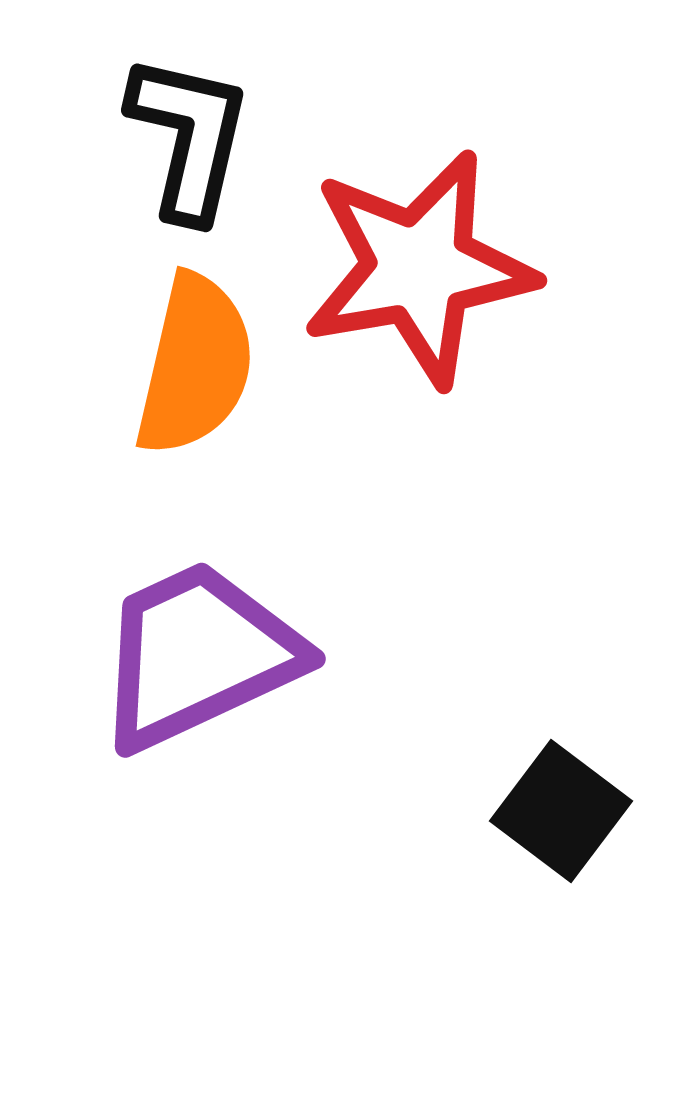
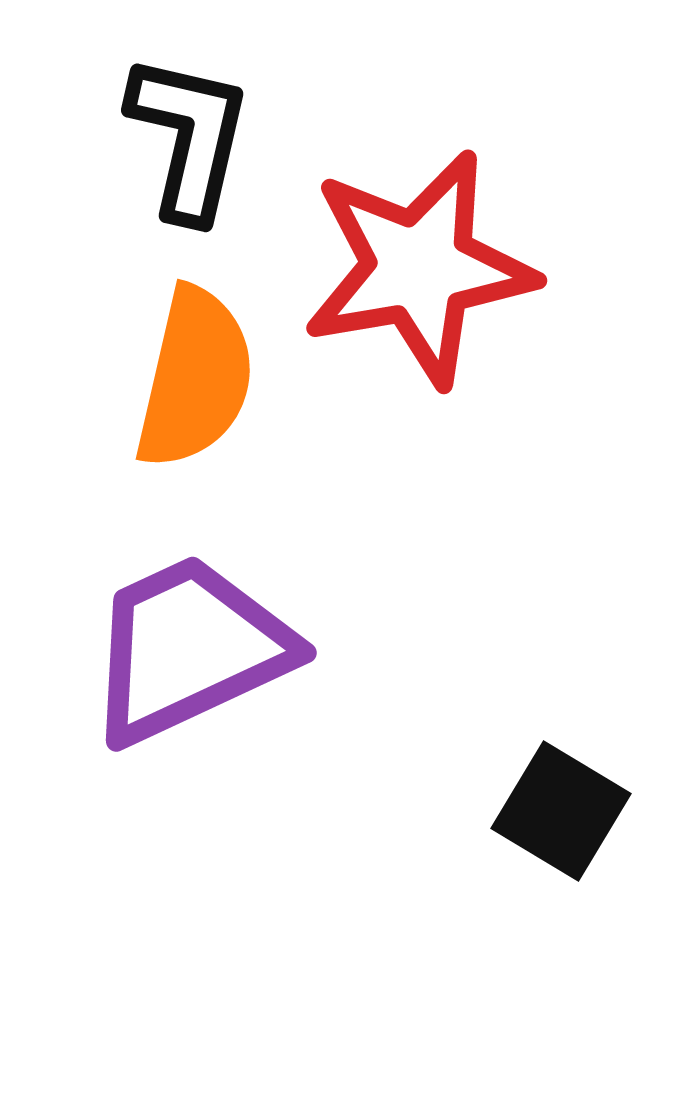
orange semicircle: moved 13 px down
purple trapezoid: moved 9 px left, 6 px up
black square: rotated 6 degrees counterclockwise
